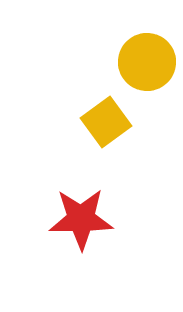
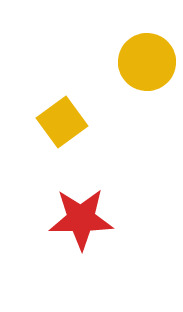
yellow square: moved 44 px left
